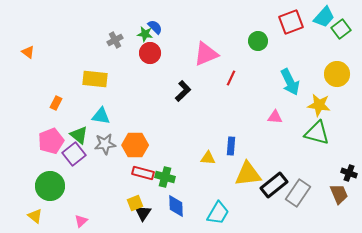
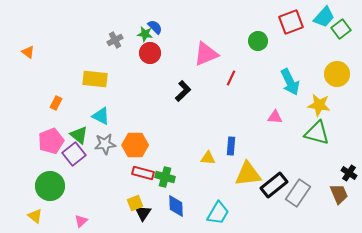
cyan triangle at (101, 116): rotated 18 degrees clockwise
black cross at (349, 173): rotated 14 degrees clockwise
